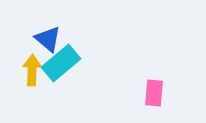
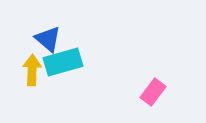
cyan rectangle: moved 2 px right, 1 px up; rotated 24 degrees clockwise
pink rectangle: moved 1 px left, 1 px up; rotated 32 degrees clockwise
